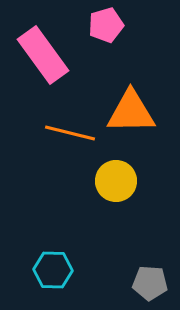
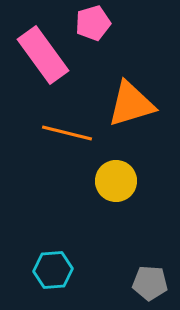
pink pentagon: moved 13 px left, 2 px up
orange triangle: moved 8 px up; rotated 16 degrees counterclockwise
orange line: moved 3 px left
cyan hexagon: rotated 6 degrees counterclockwise
